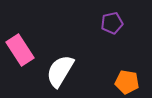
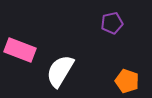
pink rectangle: rotated 36 degrees counterclockwise
orange pentagon: moved 1 px up; rotated 10 degrees clockwise
